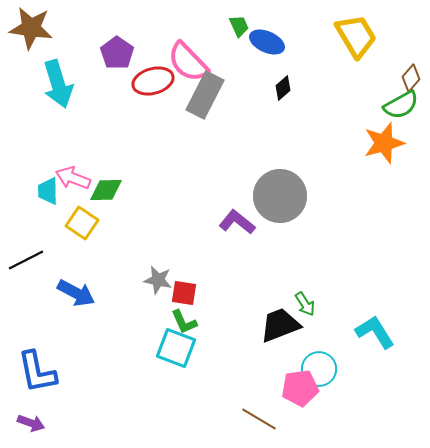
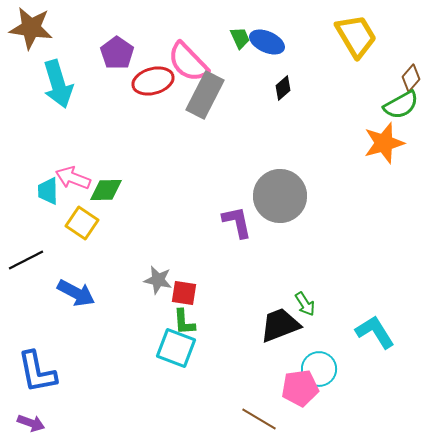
green trapezoid: moved 1 px right, 12 px down
purple L-shape: rotated 39 degrees clockwise
green L-shape: rotated 20 degrees clockwise
